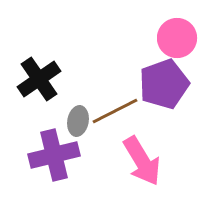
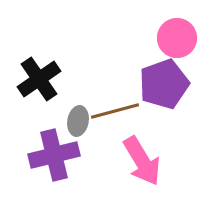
brown line: rotated 12 degrees clockwise
